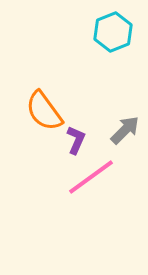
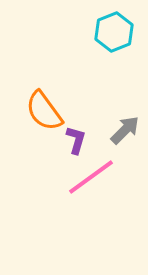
cyan hexagon: moved 1 px right
purple L-shape: rotated 8 degrees counterclockwise
